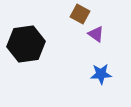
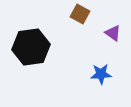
purple triangle: moved 17 px right, 1 px up
black hexagon: moved 5 px right, 3 px down
